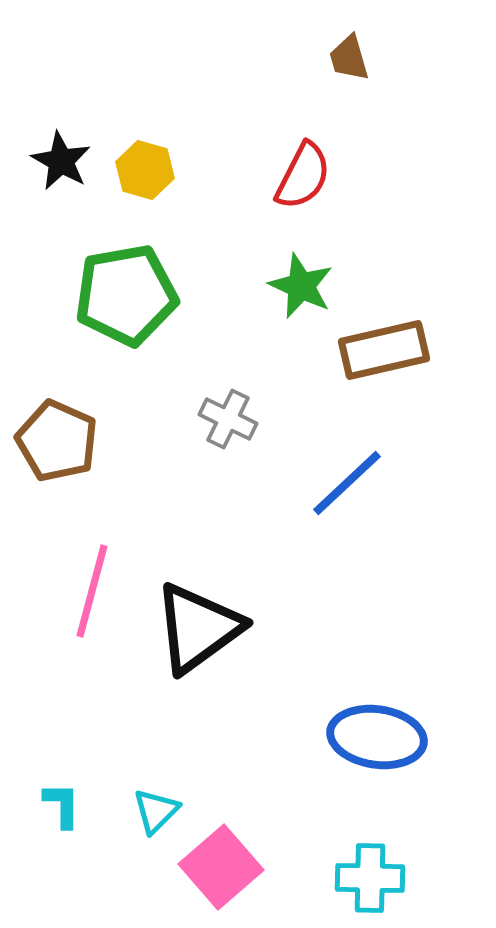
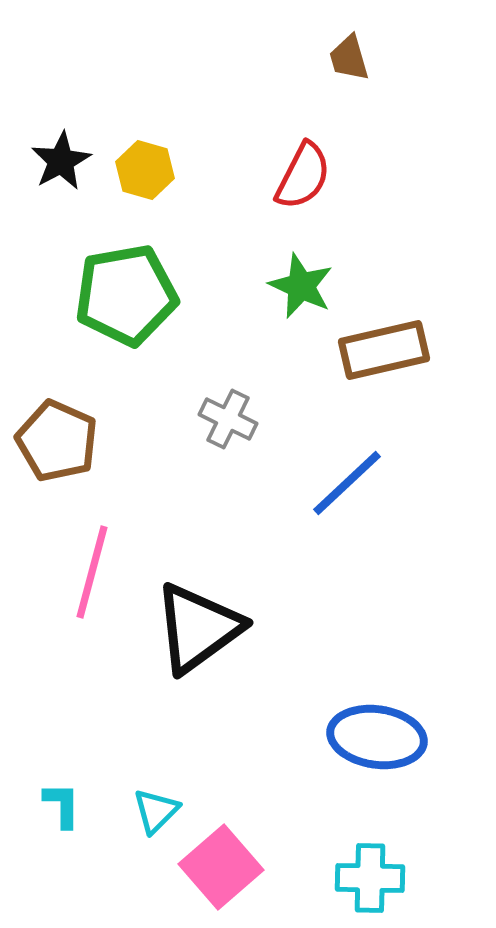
black star: rotated 14 degrees clockwise
pink line: moved 19 px up
